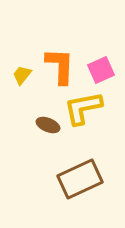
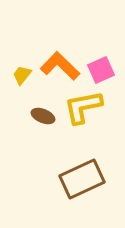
orange L-shape: rotated 48 degrees counterclockwise
yellow L-shape: moved 1 px up
brown ellipse: moved 5 px left, 9 px up
brown rectangle: moved 2 px right
